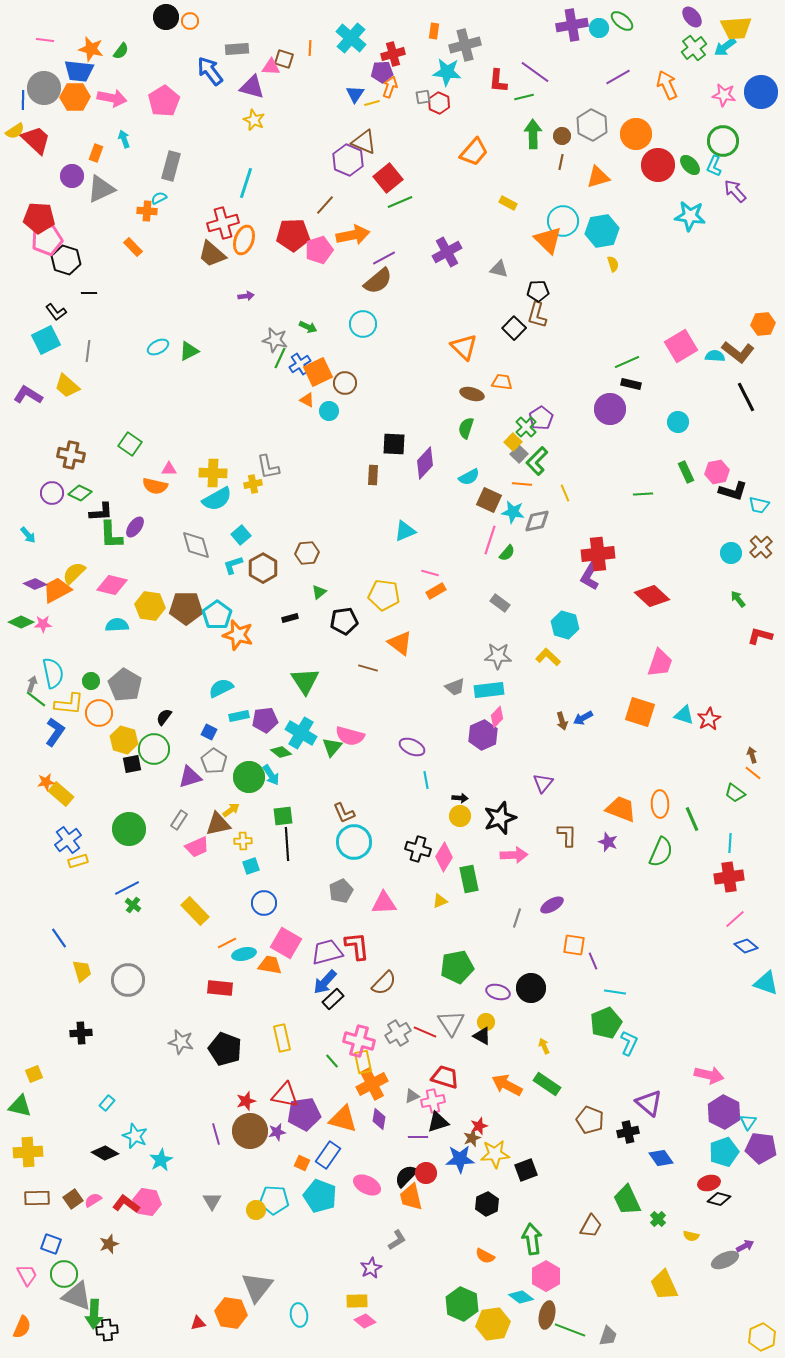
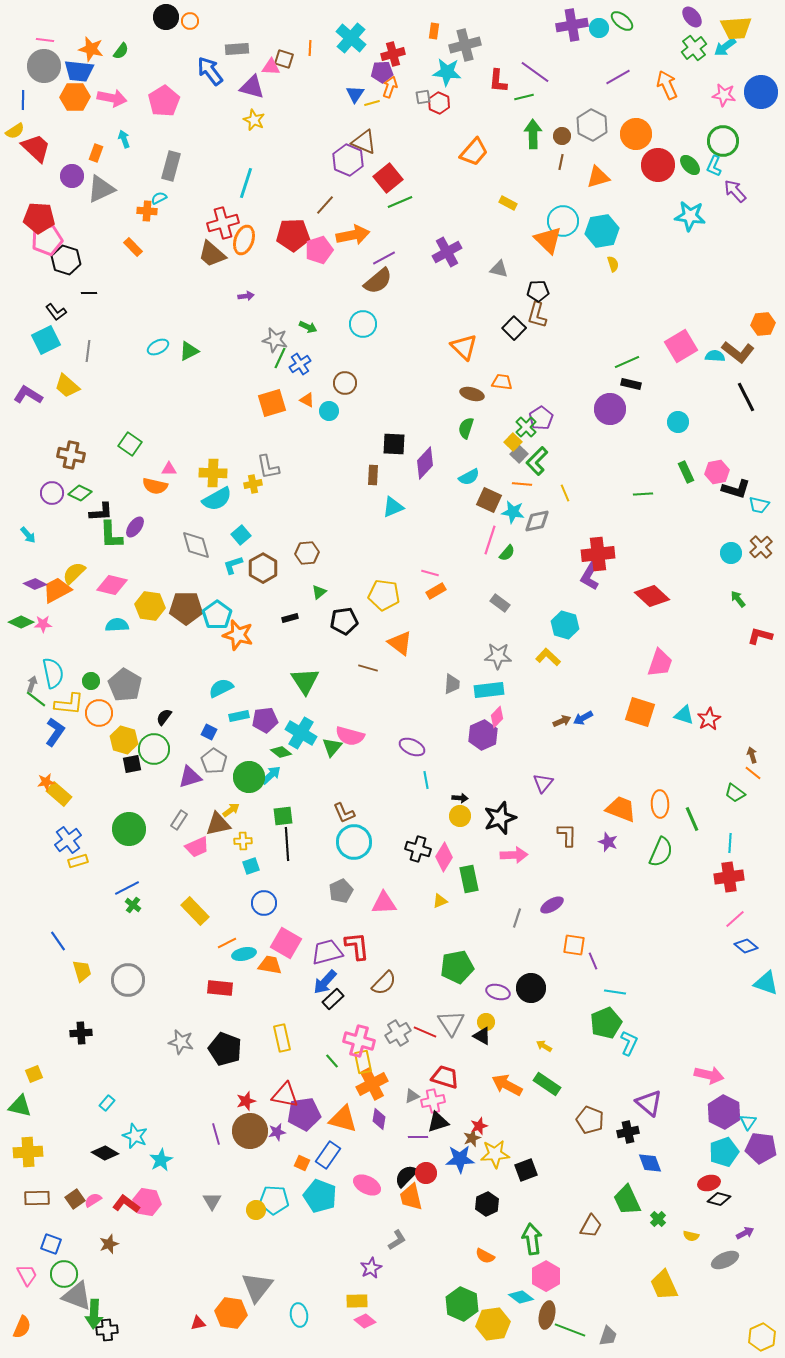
gray circle at (44, 88): moved 22 px up
red trapezoid at (36, 140): moved 8 px down
orange square at (318, 372): moved 46 px left, 31 px down; rotated 8 degrees clockwise
black L-shape at (733, 491): moved 3 px right, 2 px up
cyan triangle at (405, 531): moved 12 px left, 24 px up
gray trapezoid at (455, 687): moved 3 px left, 3 px up; rotated 65 degrees counterclockwise
brown arrow at (562, 721): rotated 96 degrees counterclockwise
cyan arrow at (271, 775): rotated 100 degrees counterclockwise
yellow rectangle at (61, 794): moved 2 px left
blue line at (59, 938): moved 1 px left, 3 px down
yellow arrow at (544, 1046): rotated 35 degrees counterclockwise
blue diamond at (661, 1158): moved 11 px left, 5 px down; rotated 15 degrees clockwise
brown square at (73, 1199): moved 2 px right
purple arrow at (745, 1246): moved 13 px up
